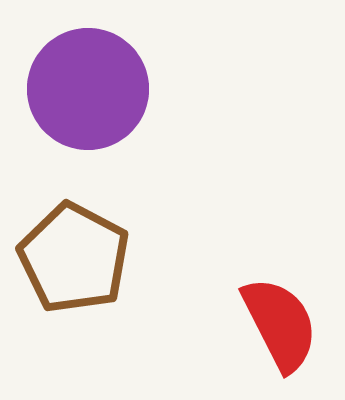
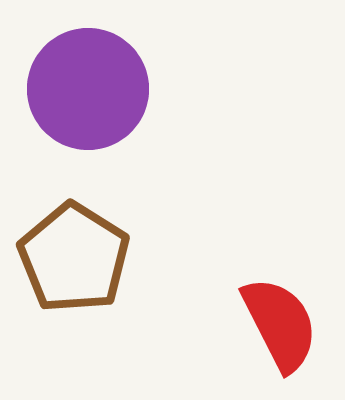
brown pentagon: rotated 4 degrees clockwise
